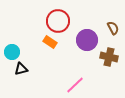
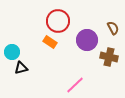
black triangle: moved 1 px up
